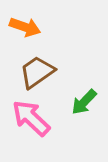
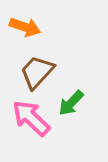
brown trapezoid: rotated 12 degrees counterclockwise
green arrow: moved 13 px left, 1 px down
